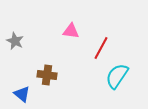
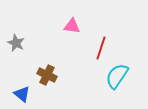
pink triangle: moved 1 px right, 5 px up
gray star: moved 1 px right, 2 px down
red line: rotated 10 degrees counterclockwise
brown cross: rotated 18 degrees clockwise
